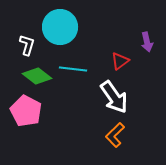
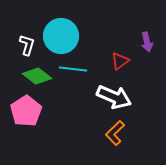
cyan circle: moved 1 px right, 9 px down
white arrow: rotated 32 degrees counterclockwise
pink pentagon: rotated 12 degrees clockwise
orange L-shape: moved 2 px up
